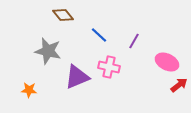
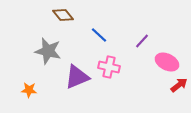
purple line: moved 8 px right; rotated 14 degrees clockwise
